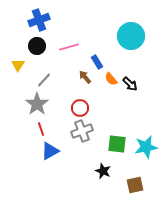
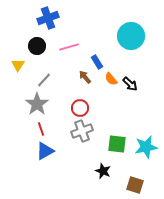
blue cross: moved 9 px right, 2 px up
blue triangle: moved 5 px left
brown square: rotated 30 degrees clockwise
